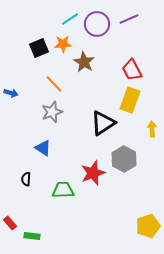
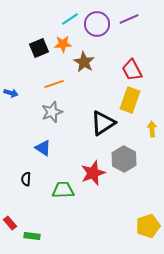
orange line: rotated 66 degrees counterclockwise
